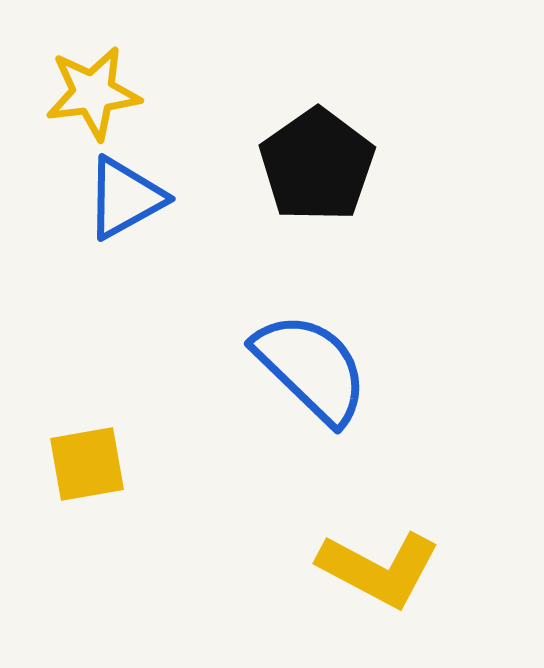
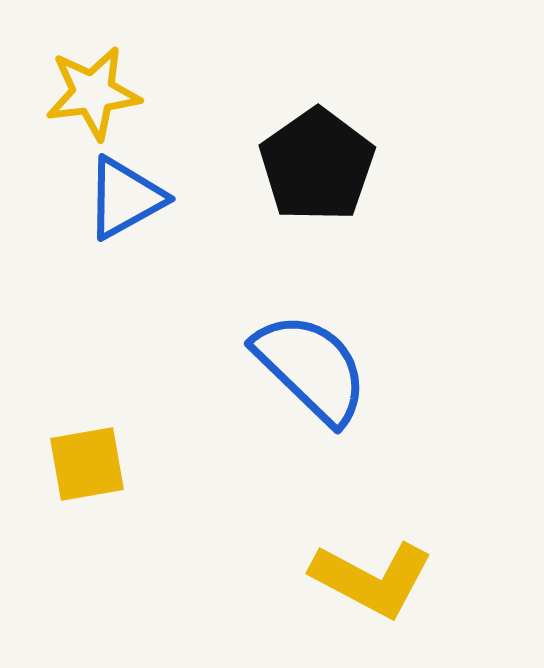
yellow L-shape: moved 7 px left, 10 px down
